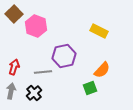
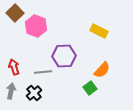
brown square: moved 1 px right, 1 px up
purple hexagon: rotated 10 degrees clockwise
red arrow: rotated 35 degrees counterclockwise
green square: rotated 16 degrees counterclockwise
